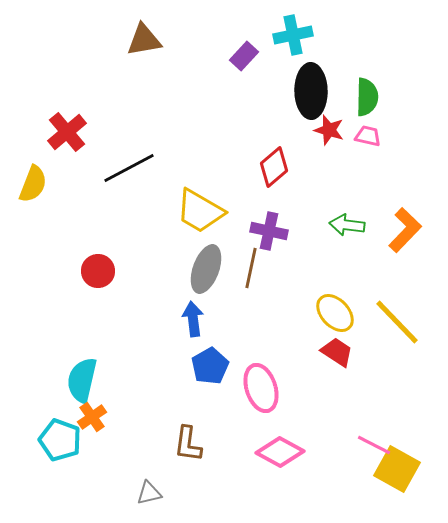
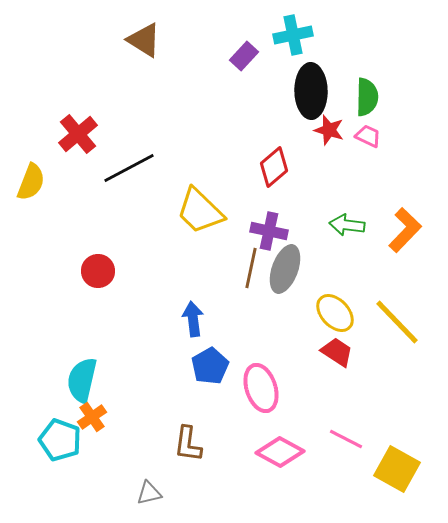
brown triangle: rotated 42 degrees clockwise
red cross: moved 11 px right, 2 px down
pink trapezoid: rotated 12 degrees clockwise
yellow semicircle: moved 2 px left, 2 px up
yellow trapezoid: rotated 14 degrees clockwise
gray ellipse: moved 79 px right
pink line: moved 28 px left, 6 px up
